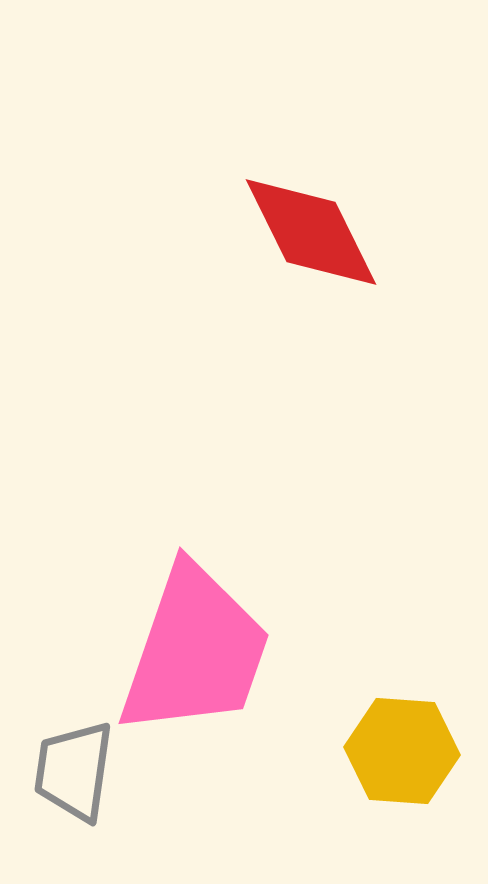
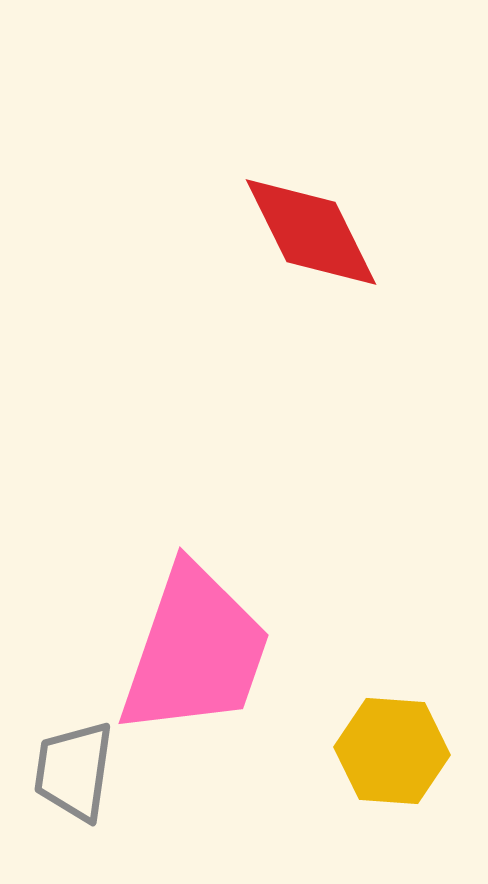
yellow hexagon: moved 10 px left
